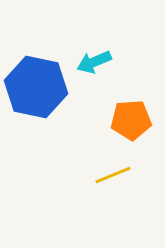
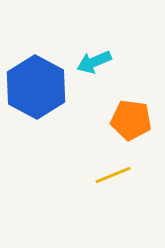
blue hexagon: rotated 16 degrees clockwise
orange pentagon: rotated 12 degrees clockwise
